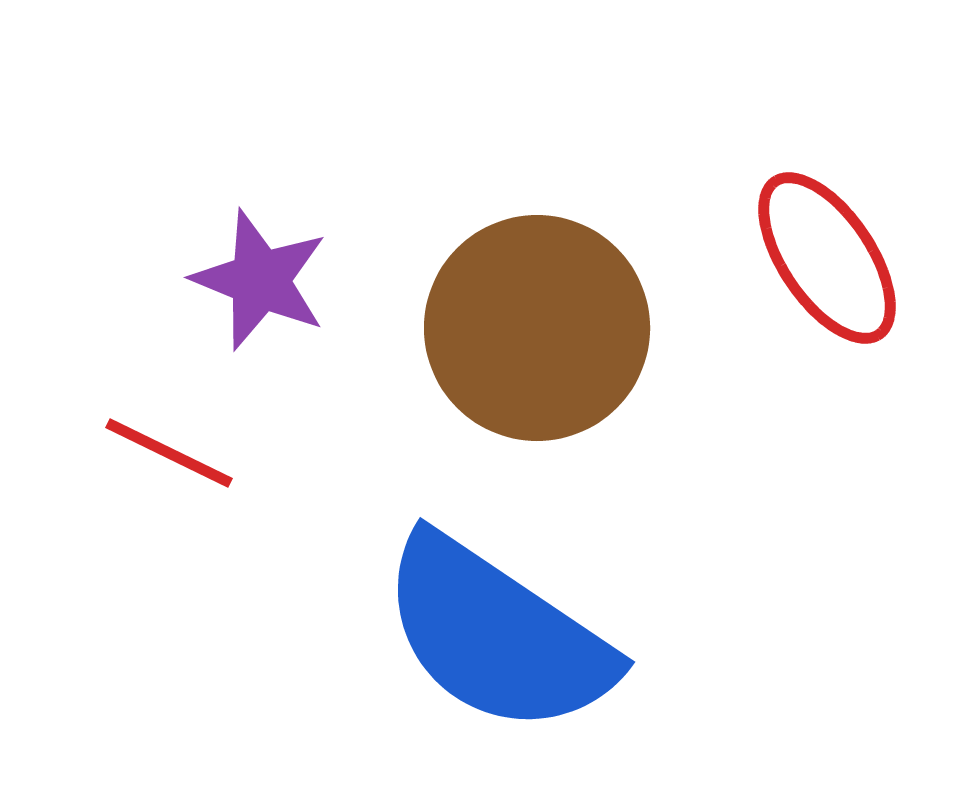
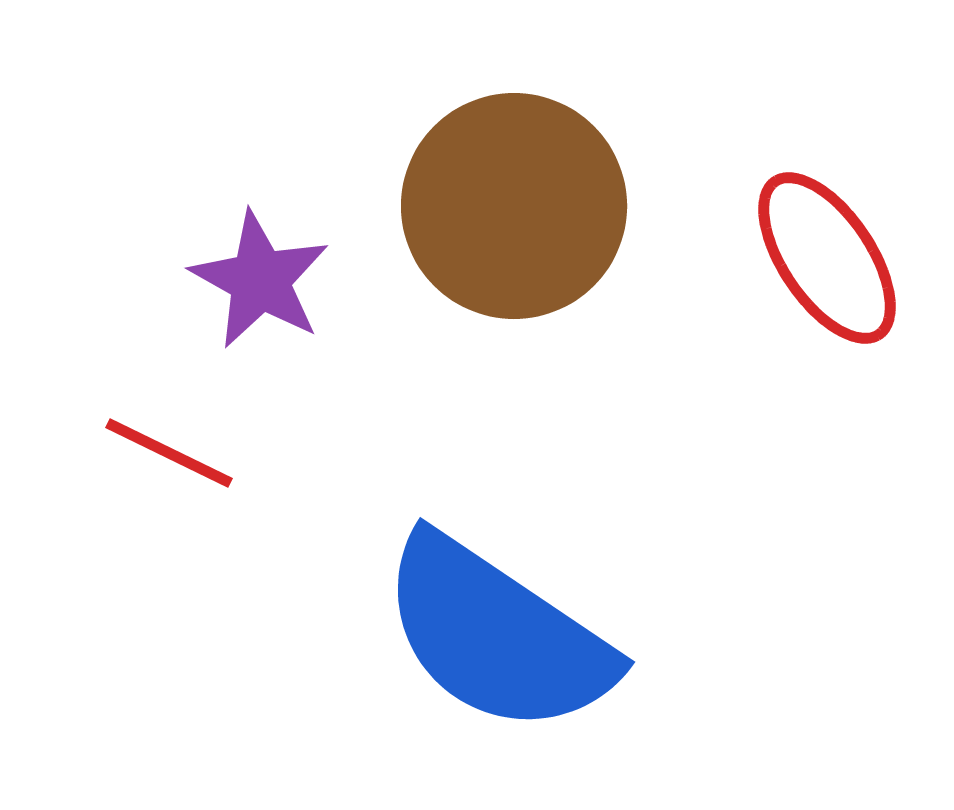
purple star: rotated 7 degrees clockwise
brown circle: moved 23 px left, 122 px up
